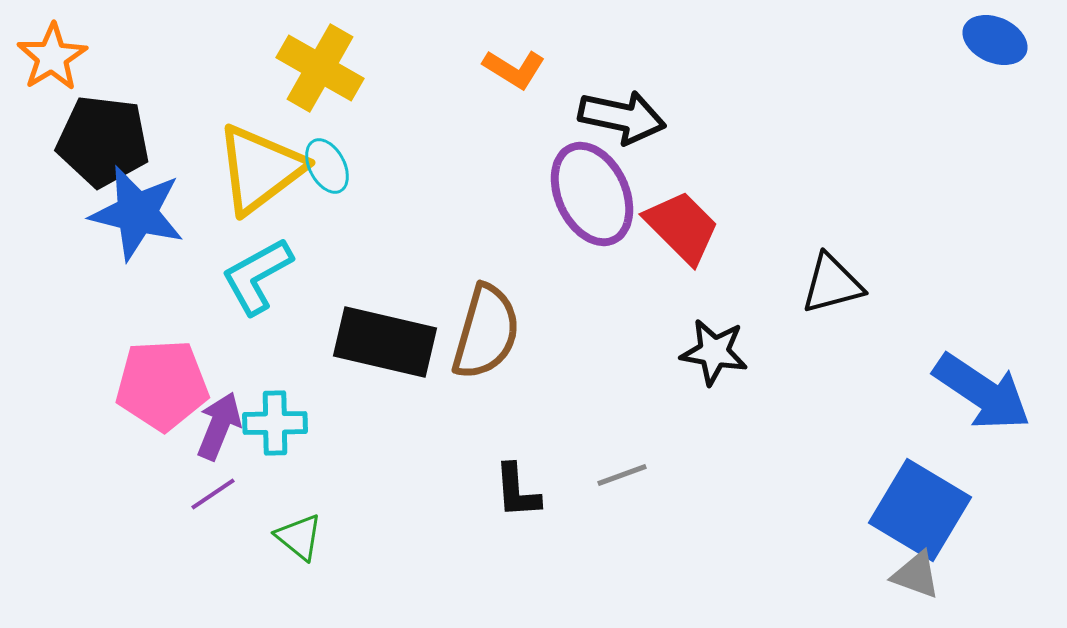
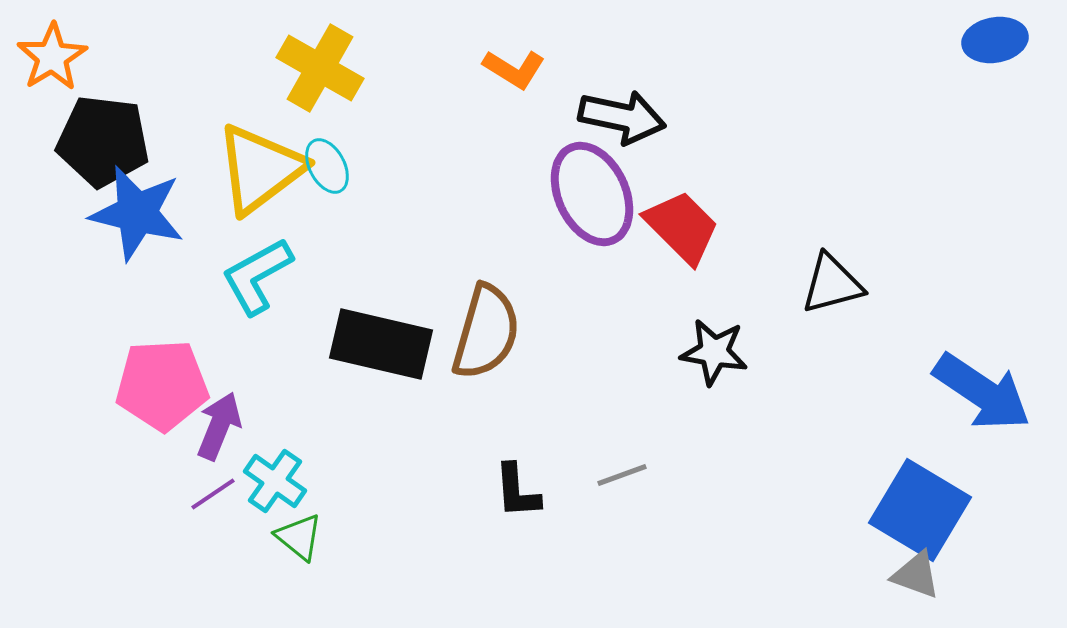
blue ellipse: rotated 34 degrees counterclockwise
black rectangle: moved 4 px left, 2 px down
cyan cross: moved 58 px down; rotated 36 degrees clockwise
